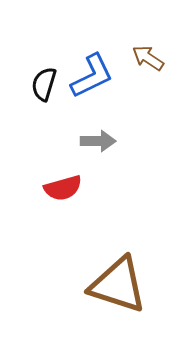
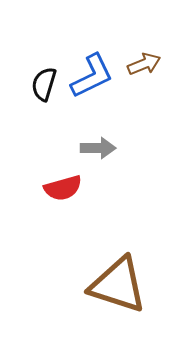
brown arrow: moved 4 px left, 6 px down; rotated 124 degrees clockwise
gray arrow: moved 7 px down
